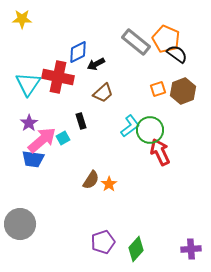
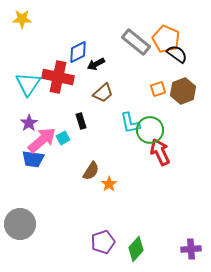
cyan L-shape: moved 3 px up; rotated 115 degrees clockwise
brown semicircle: moved 9 px up
